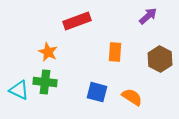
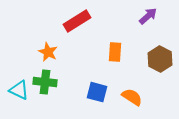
red rectangle: rotated 12 degrees counterclockwise
